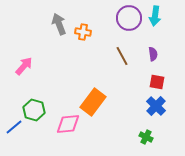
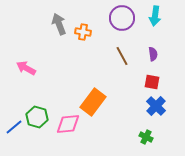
purple circle: moved 7 px left
pink arrow: moved 2 px right, 2 px down; rotated 102 degrees counterclockwise
red square: moved 5 px left
green hexagon: moved 3 px right, 7 px down
